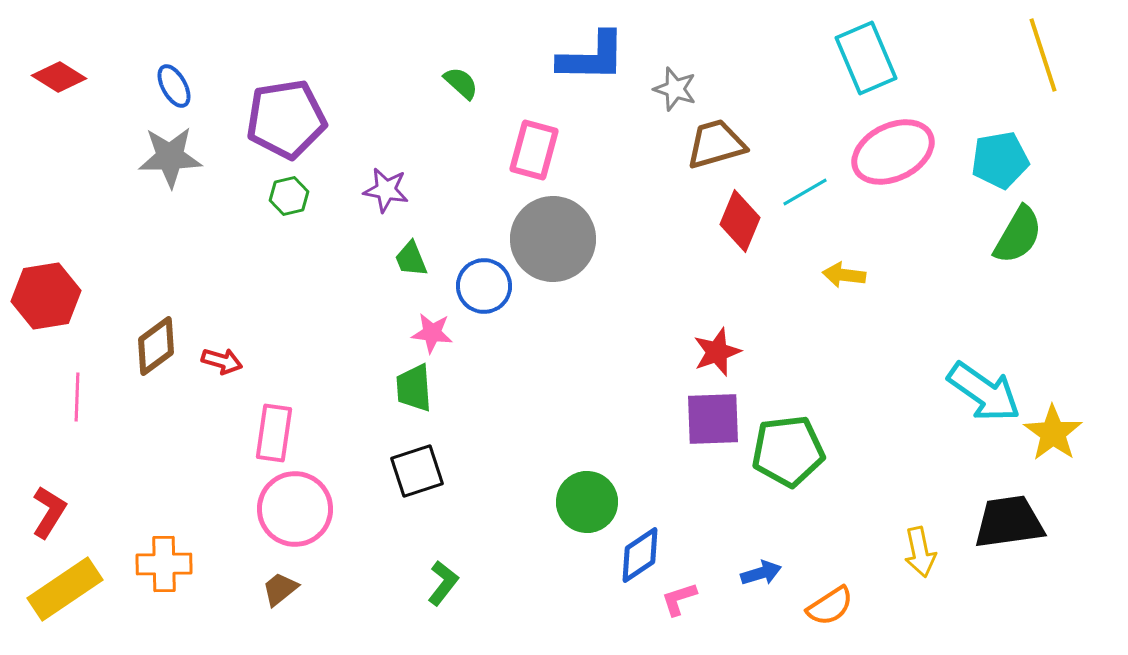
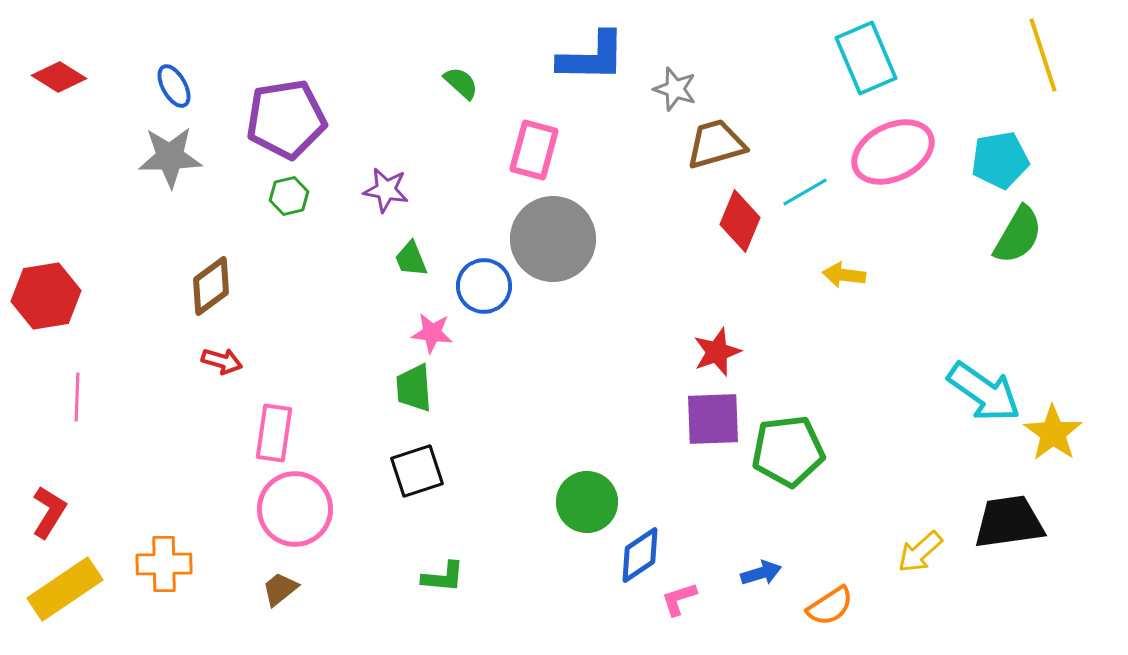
brown diamond at (156, 346): moved 55 px right, 60 px up
yellow arrow at (920, 552): rotated 60 degrees clockwise
green L-shape at (443, 583): moved 6 px up; rotated 57 degrees clockwise
